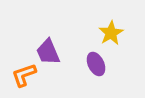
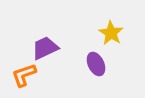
yellow star: rotated 10 degrees counterclockwise
purple trapezoid: moved 3 px left, 4 px up; rotated 88 degrees clockwise
